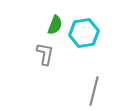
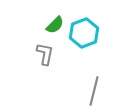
green semicircle: rotated 24 degrees clockwise
cyan hexagon: rotated 12 degrees counterclockwise
